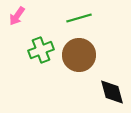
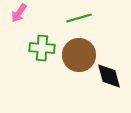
pink arrow: moved 2 px right, 3 px up
green cross: moved 1 px right, 2 px up; rotated 25 degrees clockwise
black diamond: moved 3 px left, 16 px up
